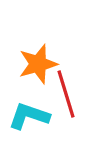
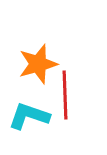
red line: moved 1 px left, 1 px down; rotated 15 degrees clockwise
